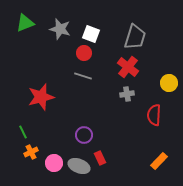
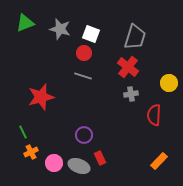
gray cross: moved 4 px right
